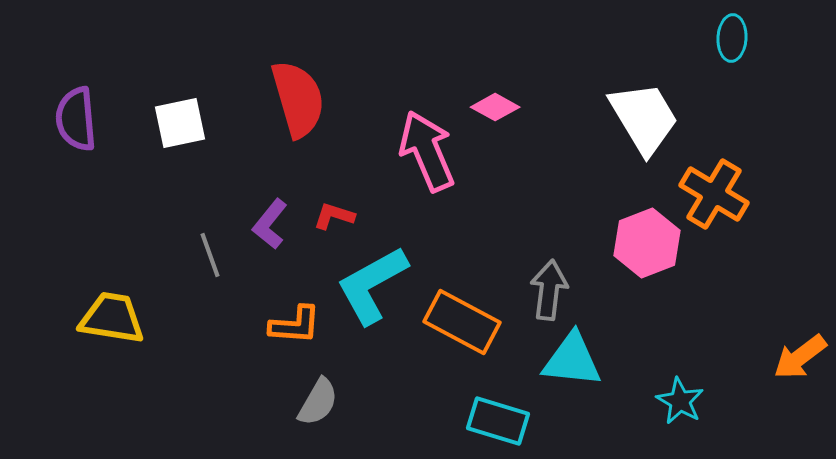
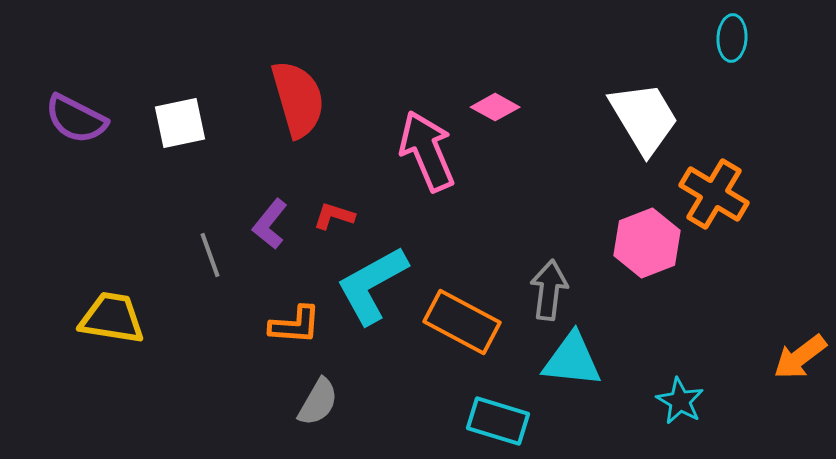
purple semicircle: rotated 58 degrees counterclockwise
